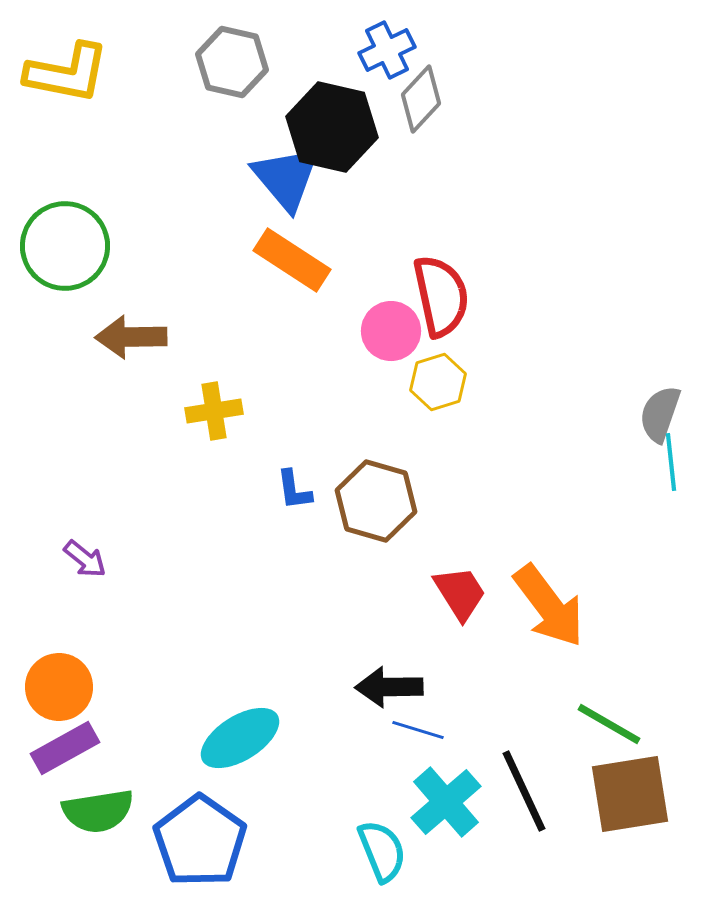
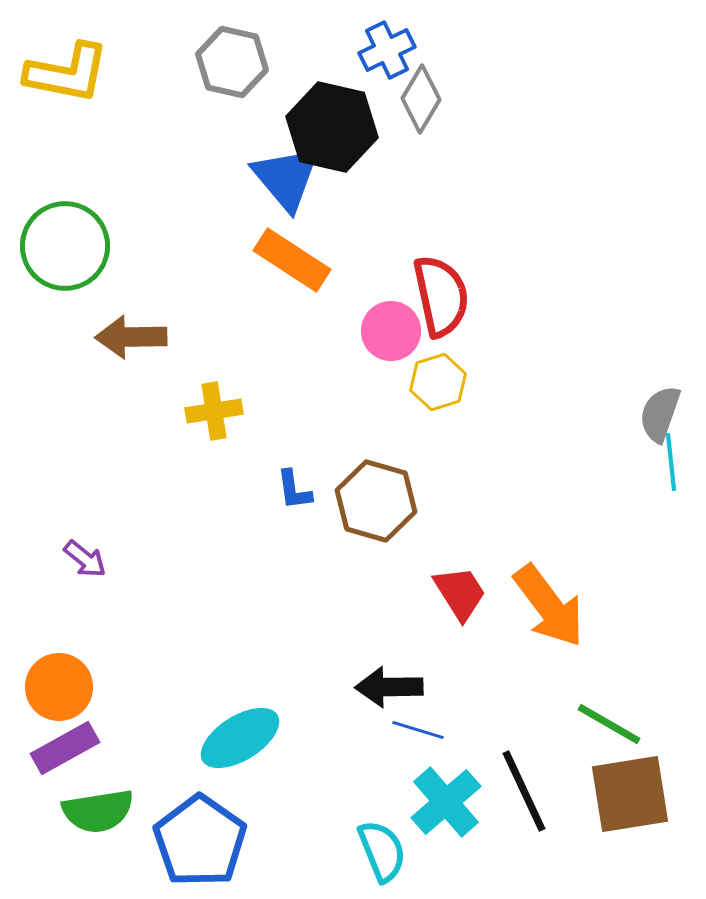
gray diamond: rotated 12 degrees counterclockwise
